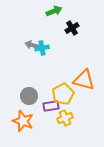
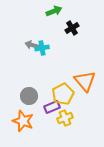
orange triangle: moved 1 px right, 1 px down; rotated 35 degrees clockwise
purple rectangle: moved 1 px right, 1 px down; rotated 14 degrees counterclockwise
